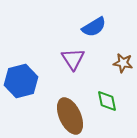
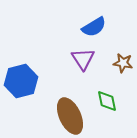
purple triangle: moved 10 px right
